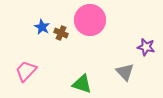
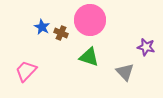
green triangle: moved 7 px right, 27 px up
